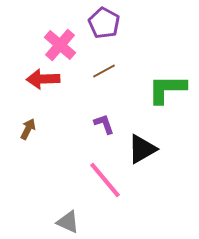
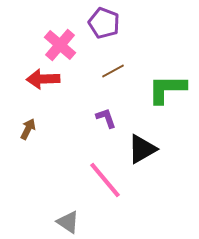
purple pentagon: rotated 8 degrees counterclockwise
brown line: moved 9 px right
purple L-shape: moved 2 px right, 6 px up
gray triangle: rotated 10 degrees clockwise
